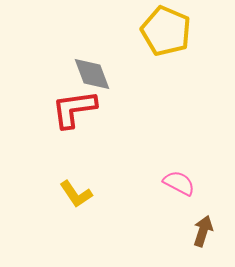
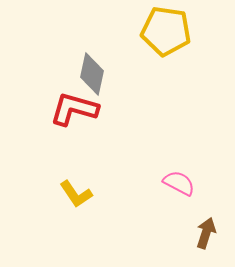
yellow pentagon: rotated 15 degrees counterclockwise
gray diamond: rotated 33 degrees clockwise
red L-shape: rotated 24 degrees clockwise
brown arrow: moved 3 px right, 2 px down
